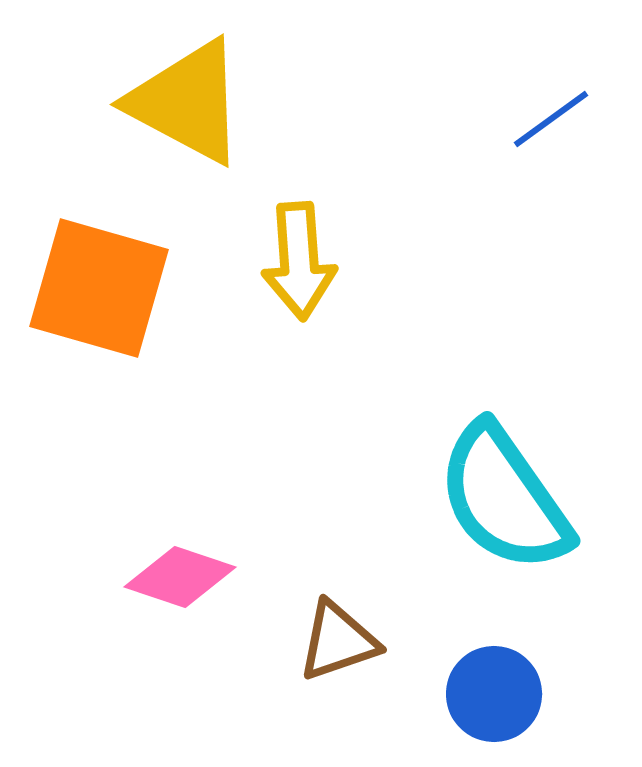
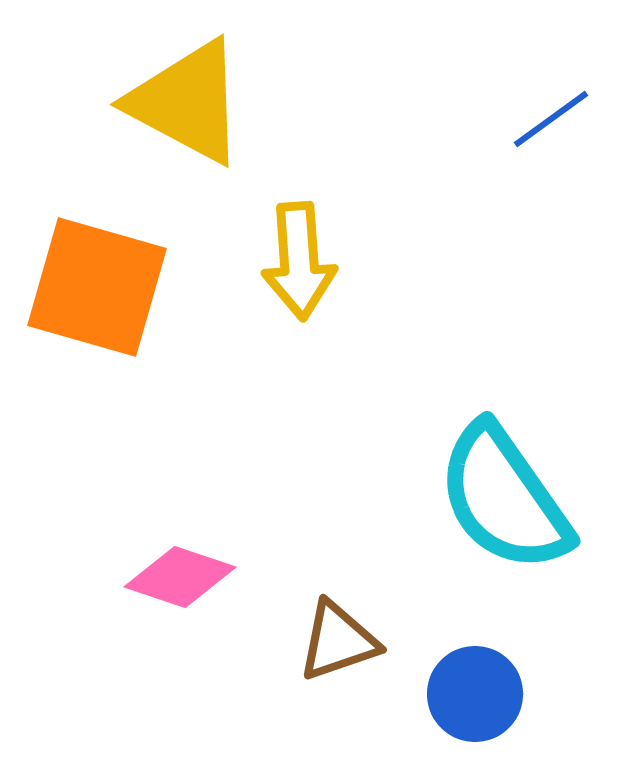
orange square: moved 2 px left, 1 px up
blue circle: moved 19 px left
